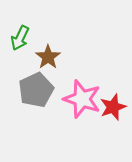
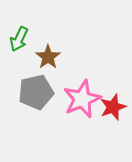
green arrow: moved 1 px left, 1 px down
gray pentagon: moved 2 px down; rotated 12 degrees clockwise
pink star: rotated 30 degrees clockwise
